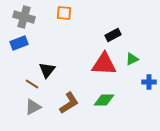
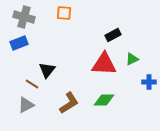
gray triangle: moved 7 px left, 2 px up
